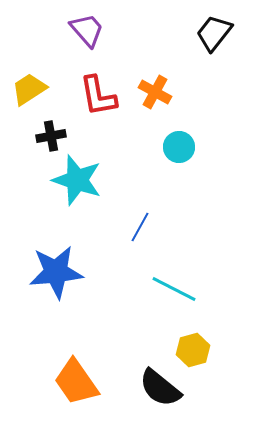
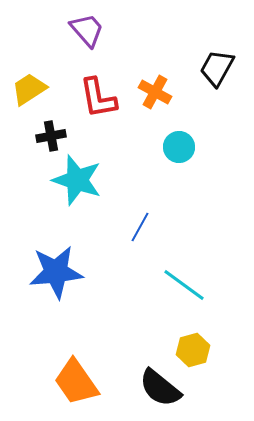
black trapezoid: moved 3 px right, 35 px down; rotated 9 degrees counterclockwise
red L-shape: moved 2 px down
cyan line: moved 10 px right, 4 px up; rotated 9 degrees clockwise
